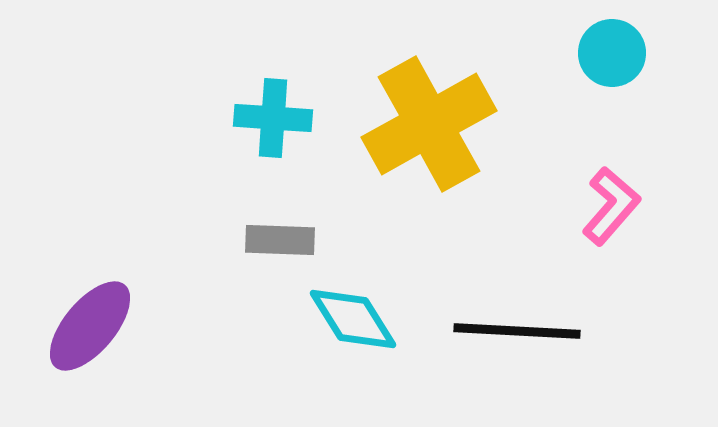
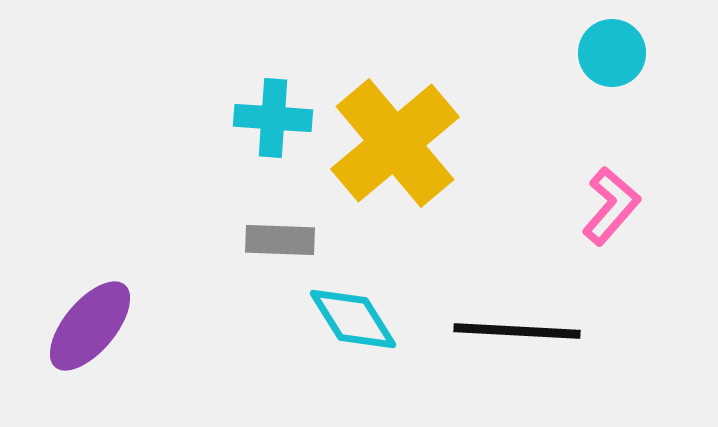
yellow cross: moved 34 px left, 19 px down; rotated 11 degrees counterclockwise
